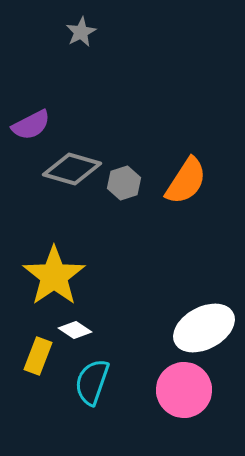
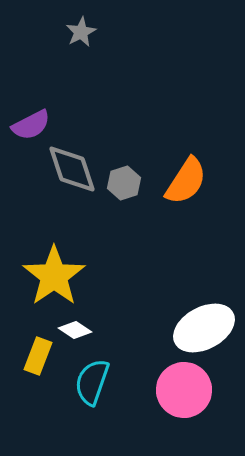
gray diamond: rotated 56 degrees clockwise
